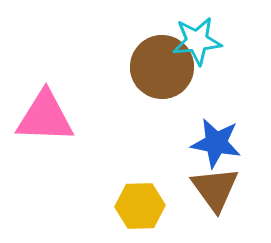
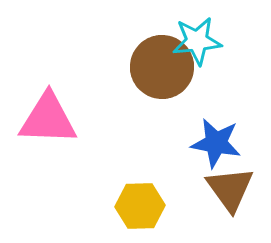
pink triangle: moved 3 px right, 2 px down
brown triangle: moved 15 px right
